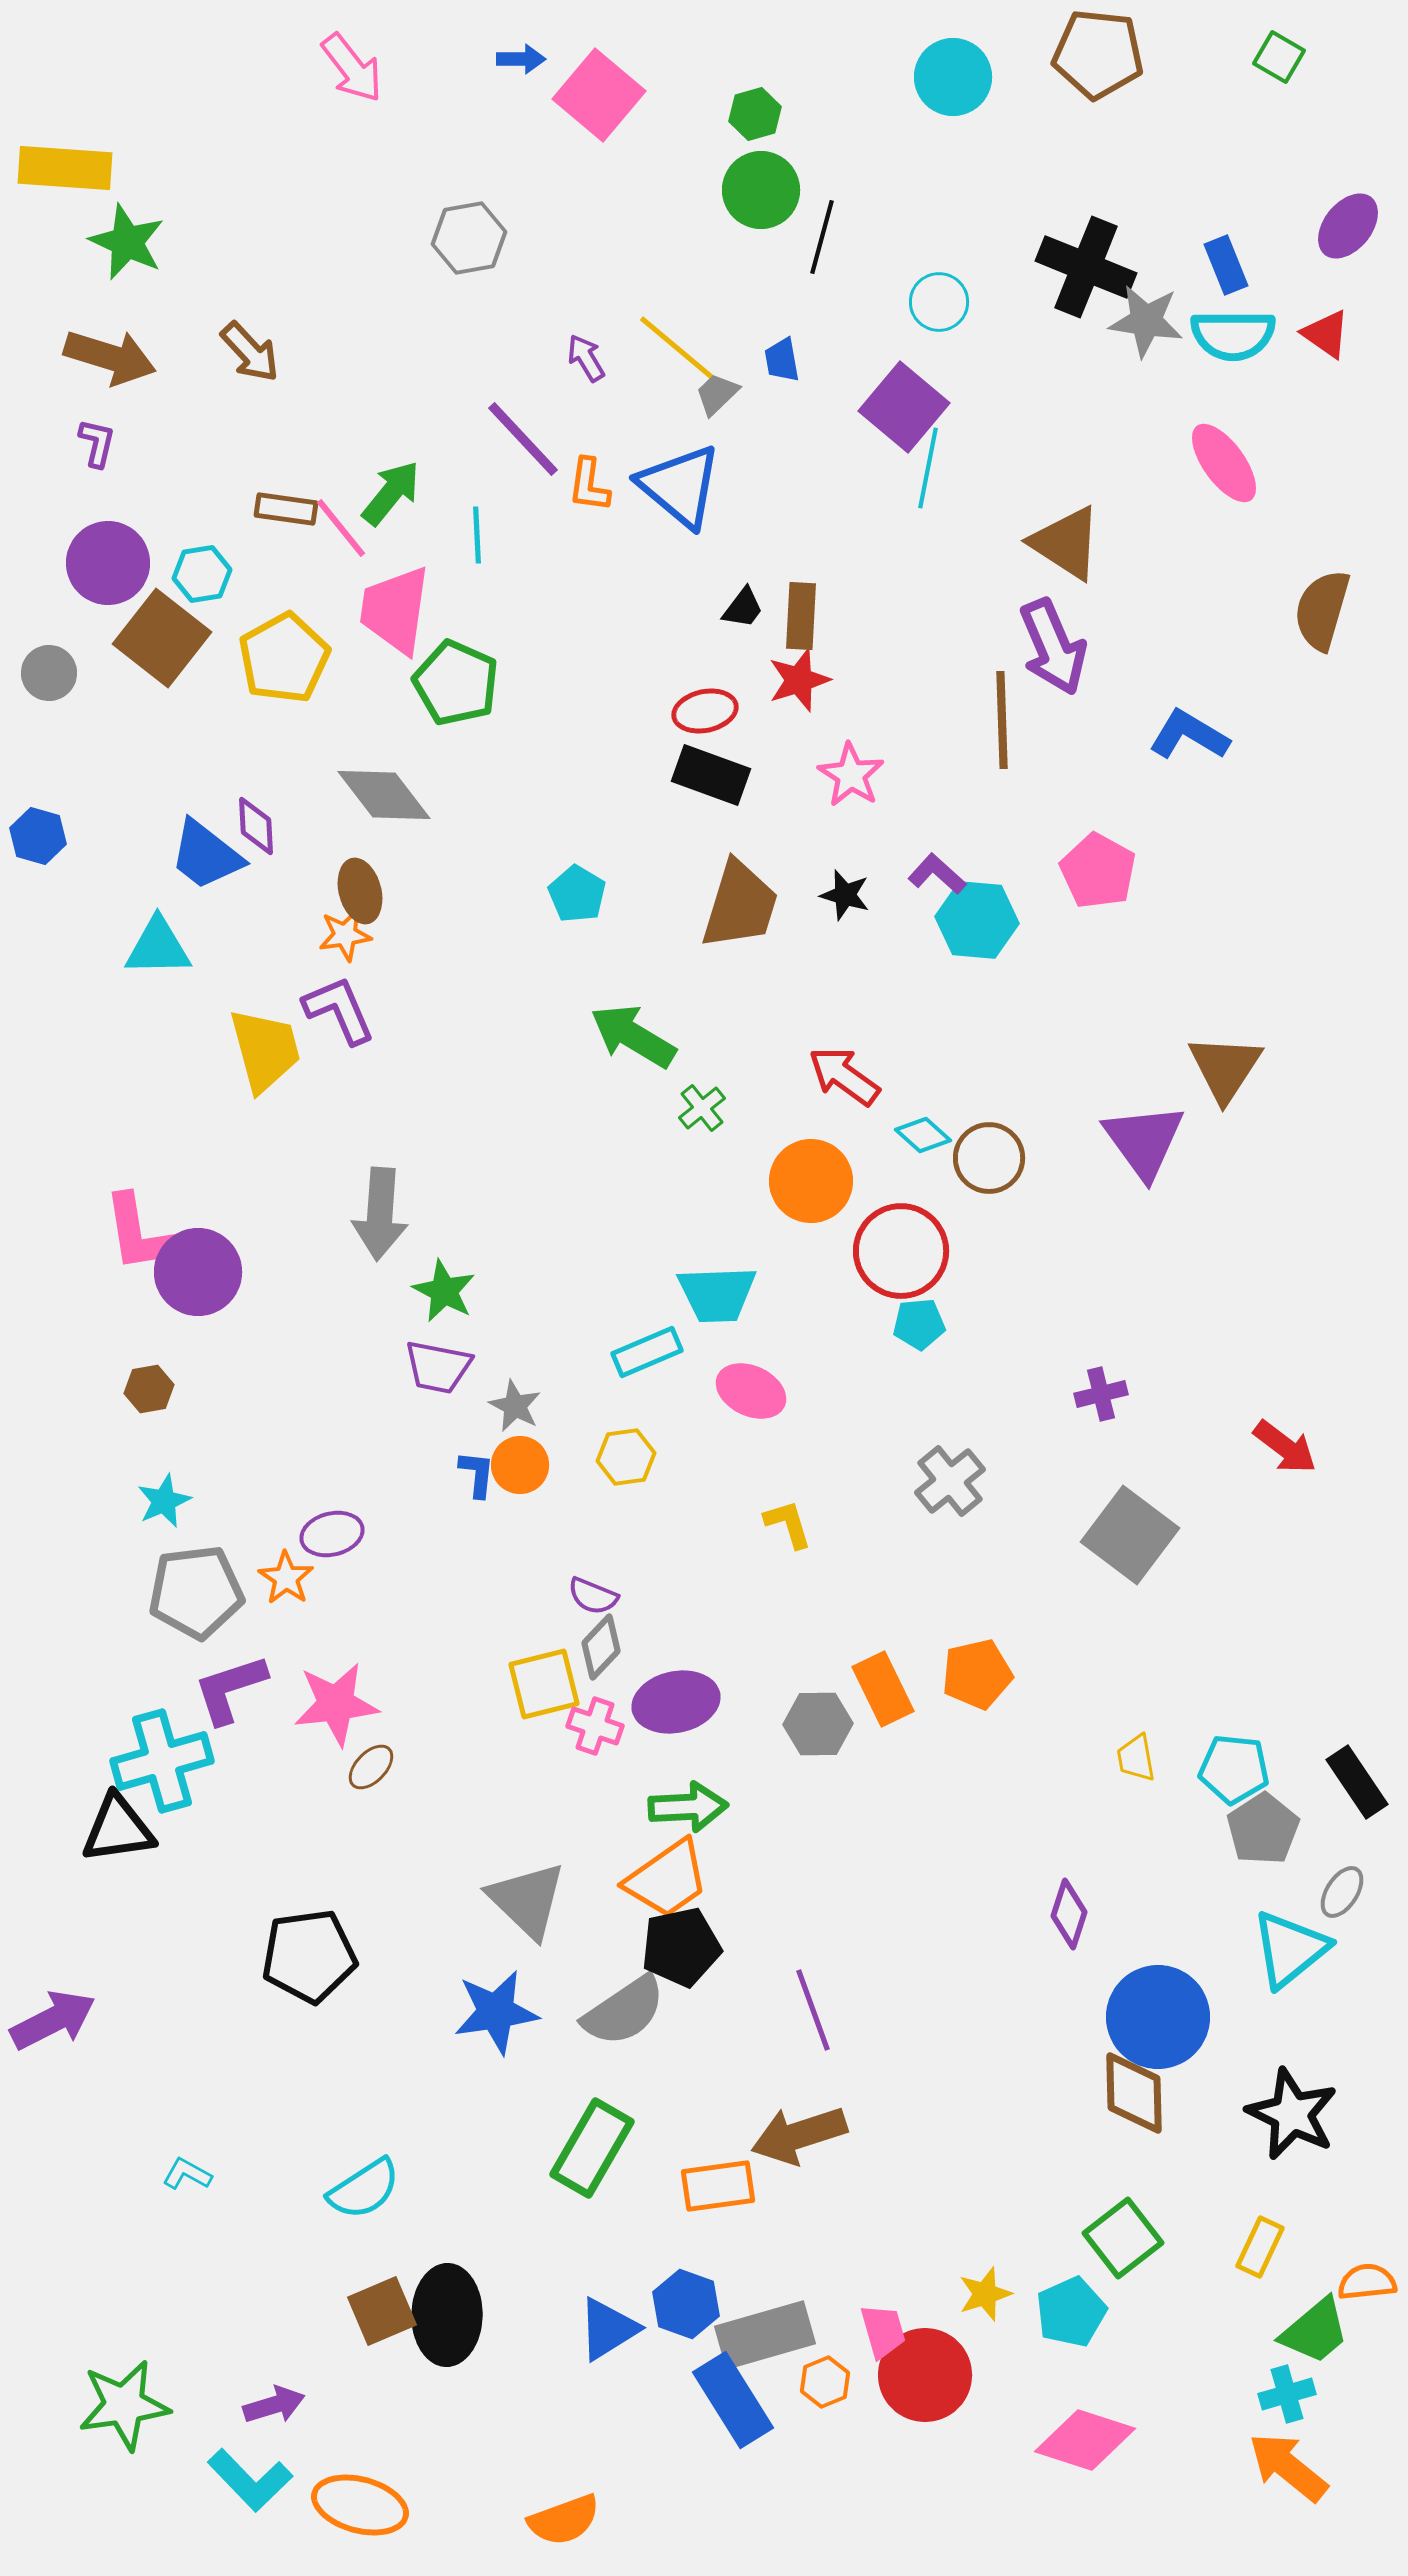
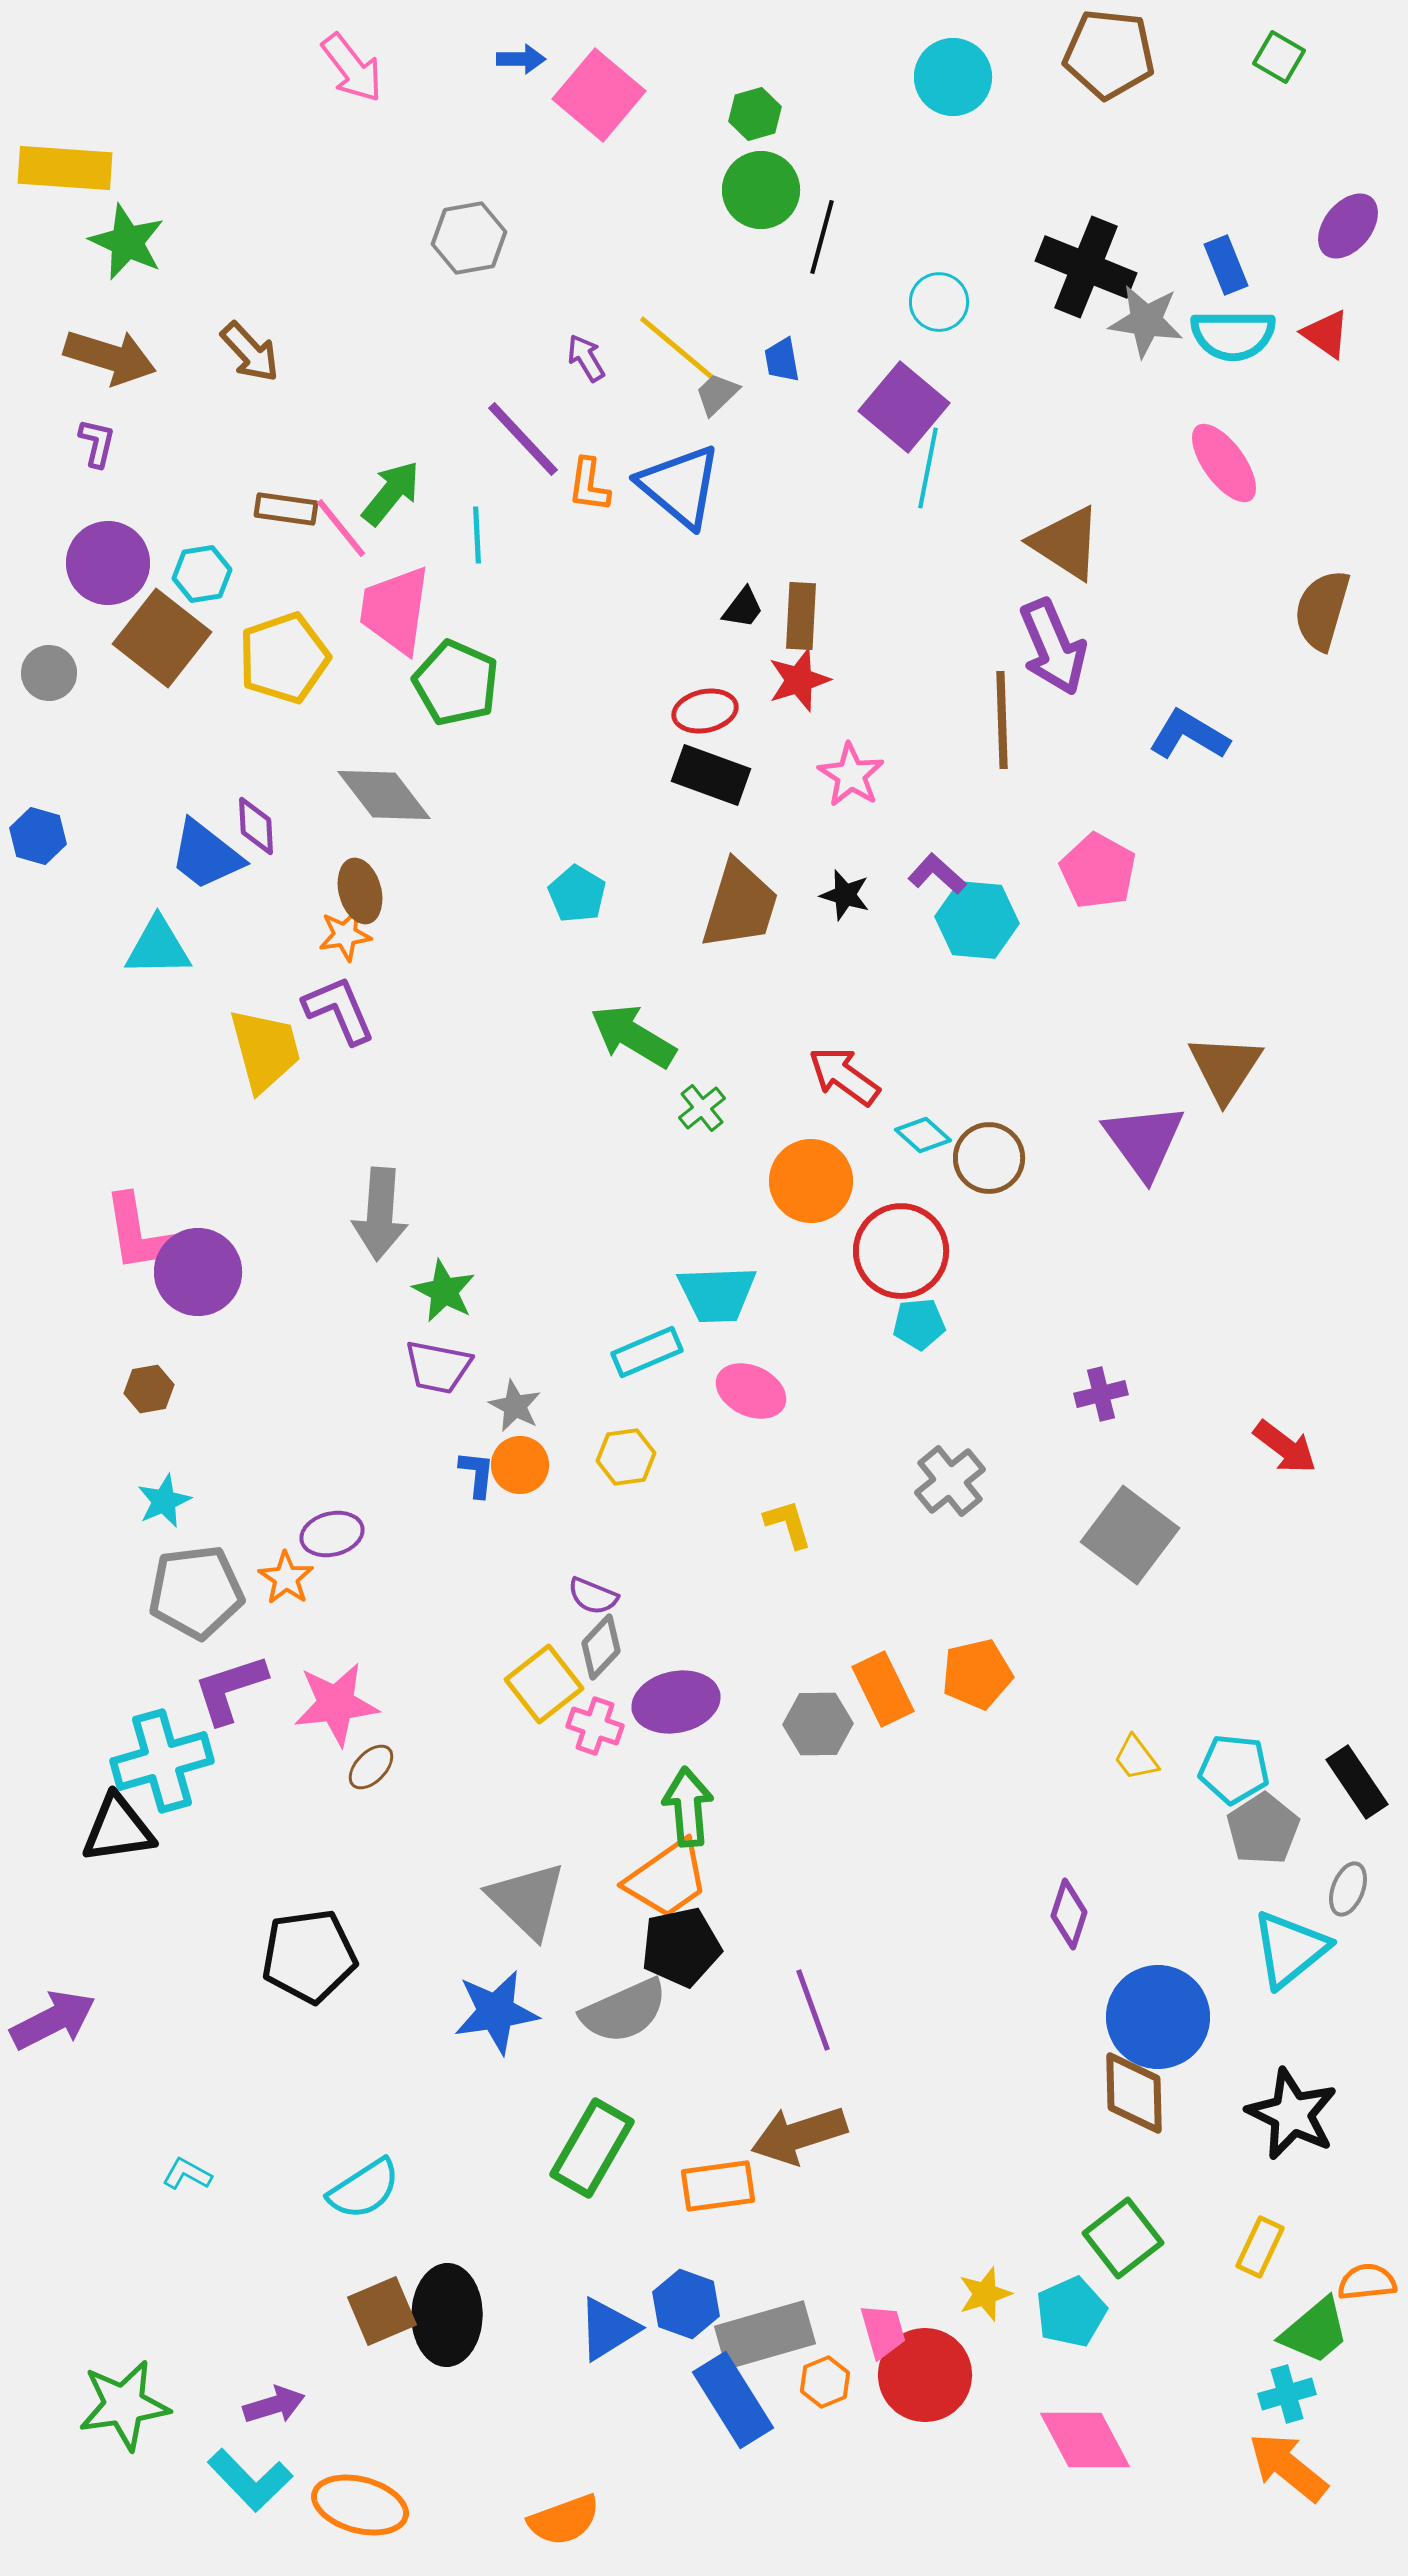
brown pentagon at (1098, 54): moved 11 px right
yellow pentagon at (284, 658): rotated 10 degrees clockwise
yellow square at (544, 1684): rotated 24 degrees counterclockwise
yellow trapezoid at (1136, 1758): rotated 27 degrees counterclockwise
green arrow at (688, 1807): rotated 92 degrees counterclockwise
gray ellipse at (1342, 1892): moved 6 px right, 3 px up; rotated 12 degrees counterclockwise
gray semicircle at (624, 2011): rotated 10 degrees clockwise
pink diamond at (1085, 2440): rotated 44 degrees clockwise
